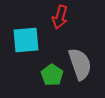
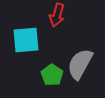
red arrow: moved 3 px left, 2 px up
gray semicircle: rotated 132 degrees counterclockwise
